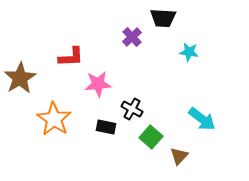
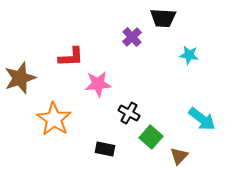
cyan star: moved 3 px down
brown star: rotated 12 degrees clockwise
black cross: moved 3 px left, 4 px down
black rectangle: moved 1 px left, 22 px down
